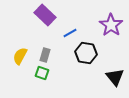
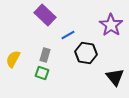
blue line: moved 2 px left, 2 px down
yellow semicircle: moved 7 px left, 3 px down
